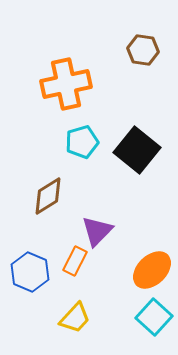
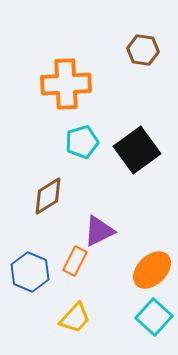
orange cross: rotated 9 degrees clockwise
black square: rotated 15 degrees clockwise
purple triangle: moved 2 px right; rotated 20 degrees clockwise
